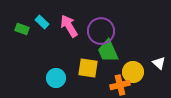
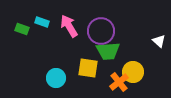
cyan rectangle: rotated 24 degrees counterclockwise
green trapezoid: rotated 70 degrees counterclockwise
white triangle: moved 22 px up
orange cross: moved 1 px left, 3 px up; rotated 24 degrees counterclockwise
